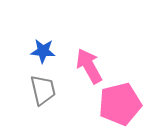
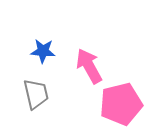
gray trapezoid: moved 7 px left, 4 px down
pink pentagon: moved 1 px right
